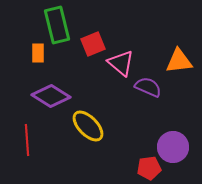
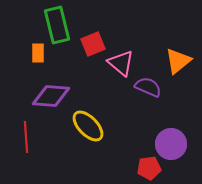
orange triangle: moved 1 px left; rotated 32 degrees counterclockwise
purple diamond: rotated 27 degrees counterclockwise
red line: moved 1 px left, 3 px up
purple circle: moved 2 px left, 3 px up
